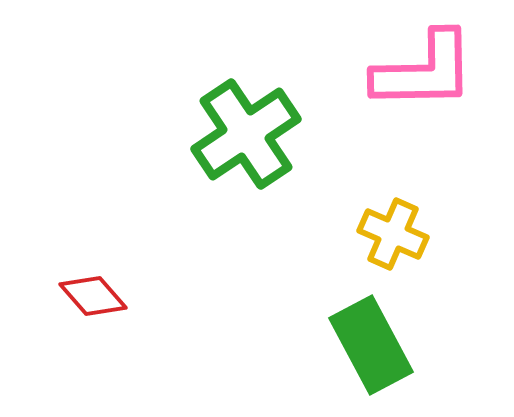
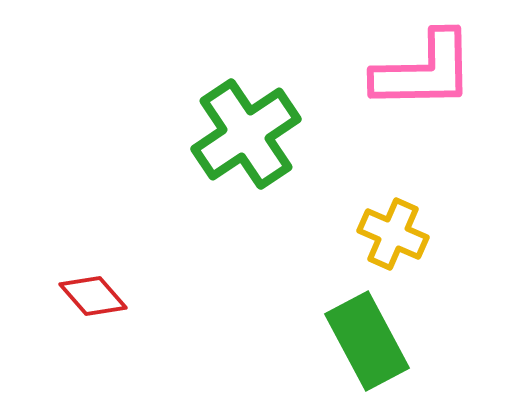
green rectangle: moved 4 px left, 4 px up
